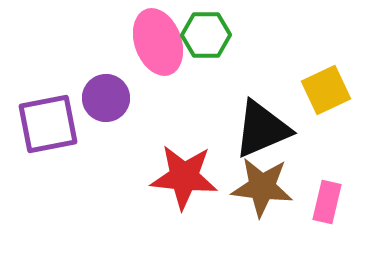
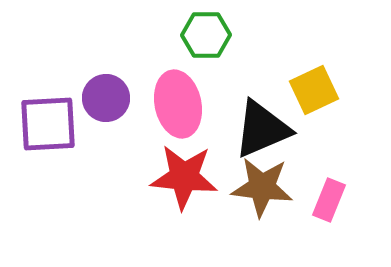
pink ellipse: moved 20 px right, 62 px down; rotated 8 degrees clockwise
yellow square: moved 12 px left
purple square: rotated 8 degrees clockwise
pink rectangle: moved 2 px right, 2 px up; rotated 9 degrees clockwise
